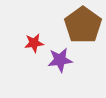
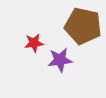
brown pentagon: moved 1 px down; rotated 24 degrees counterclockwise
